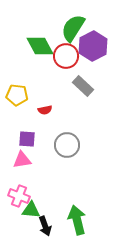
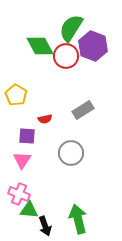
green semicircle: moved 2 px left
purple hexagon: rotated 12 degrees counterclockwise
gray rectangle: moved 24 px down; rotated 75 degrees counterclockwise
yellow pentagon: moved 1 px left; rotated 25 degrees clockwise
red semicircle: moved 9 px down
purple square: moved 3 px up
gray circle: moved 4 px right, 8 px down
pink triangle: rotated 48 degrees counterclockwise
pink cross: moved 2 px up
green triangle: moved 2 px left
green arrow: moved 1 px right, 1 px up
